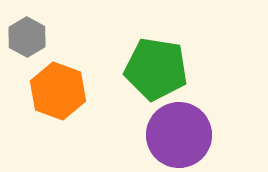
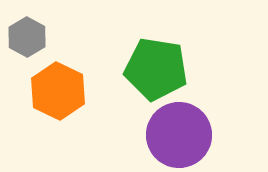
orange hexagon: rotated 6 degrees clockwise
